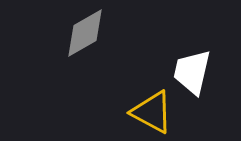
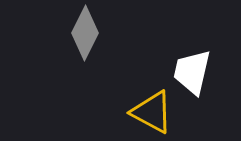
gray diamond: rotated 34 degrees counterclockwise
